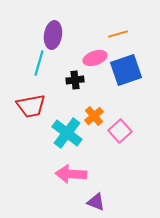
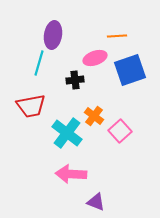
orange line: moved 1 px left, 2 px down; rotated 12 degrees clockwise
blue square: moved 4 px right
orange cross: rotated 12 degrees counterclockwise
